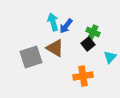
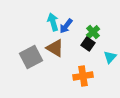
green cross: rotated 24 degrees clockwise
black square: rotated 16 degrees counterclockwise
gray square: rotated 10 degrees counterclockwise
